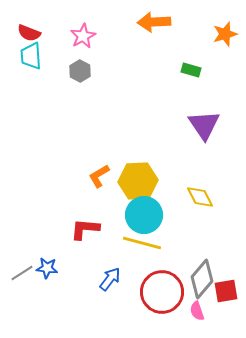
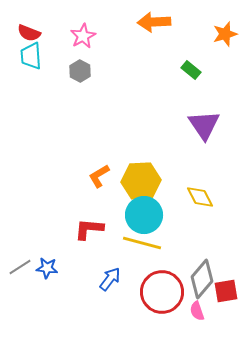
green rectangle: rotated 24 degrees clockwise
yellow hexagon: moved 3 px right
red L-shape: moved 4 px right
gray line: moved 2 px left, 6 px up
